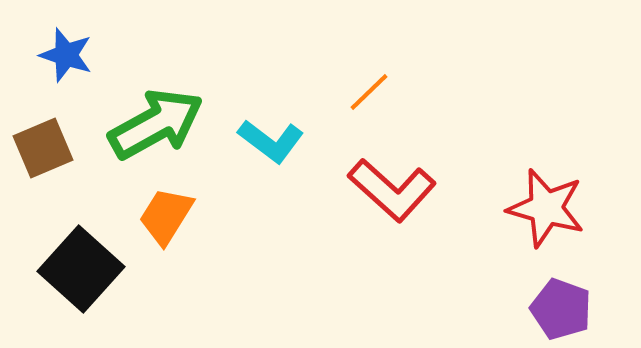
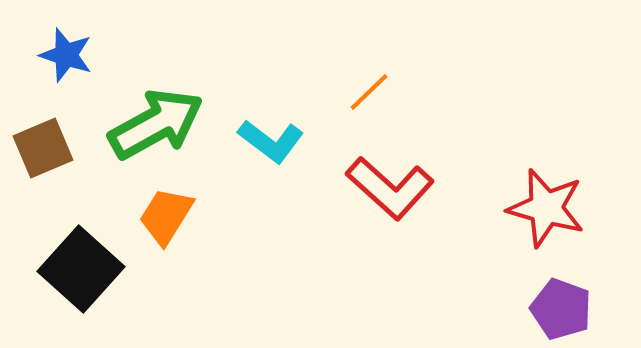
red L-shape: moved 2 px left, 2 px up
